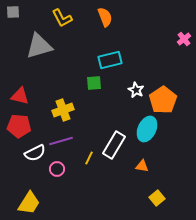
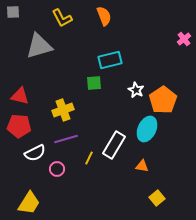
orange semicircle: moved 1 px left, 1 px up
purple line: moved 5 px right, 2 px up
